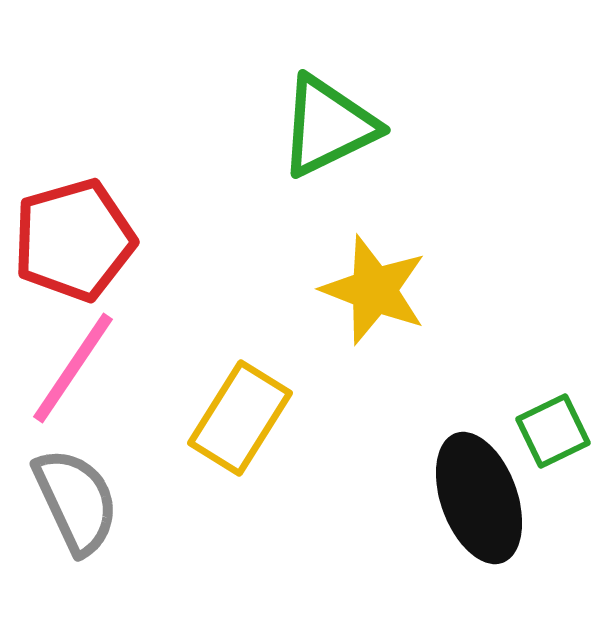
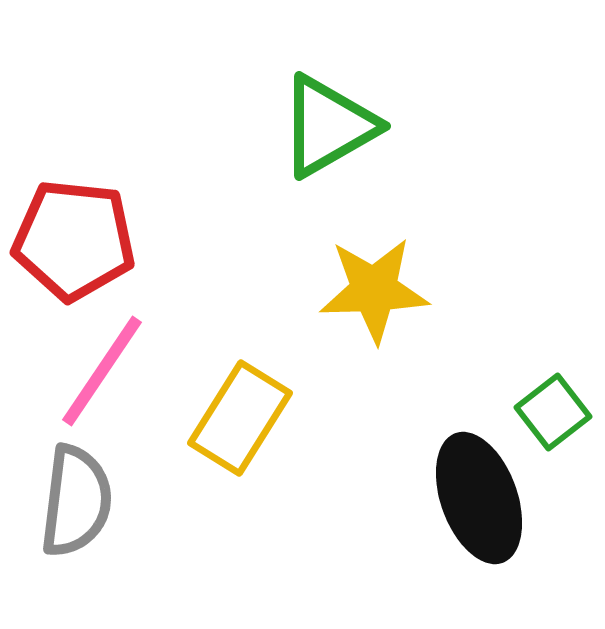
green triangle: rotated 4 degrees counterclockwise
red pentagon: rotated 22 degrees clockwise
yellow star: rotated 23 degrees counterclockwise
pink line: moved 29 px right, 3 px down
green square: moved 19 px up; rotated 12 degrees counterclockwise
gray semicircle: rotated 32 degrees clockwise
